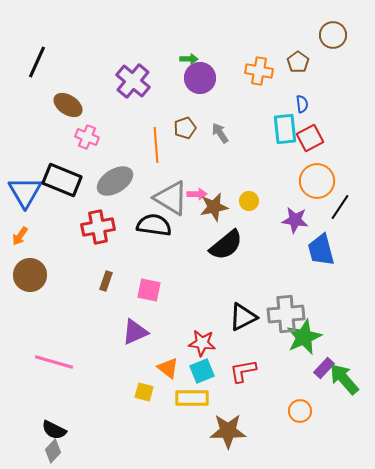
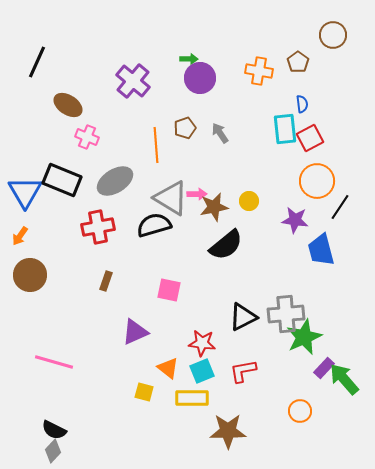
black semicircle at (154, 225): rotated 24 degrees counterclockwise
pink square at (149, 290): moved 20 px right
